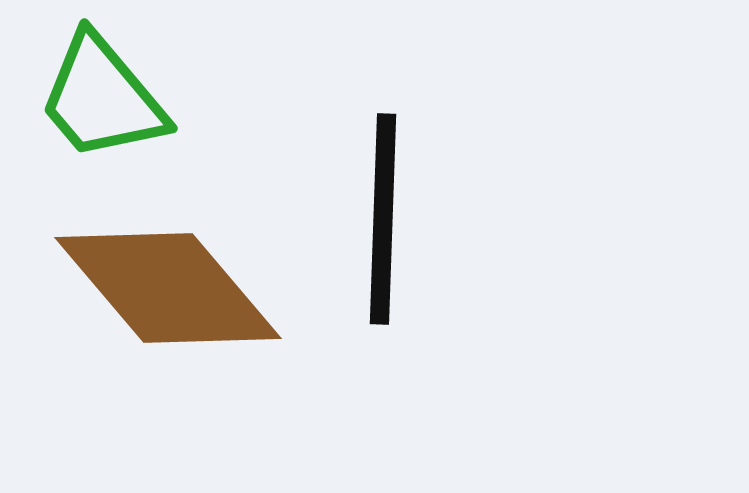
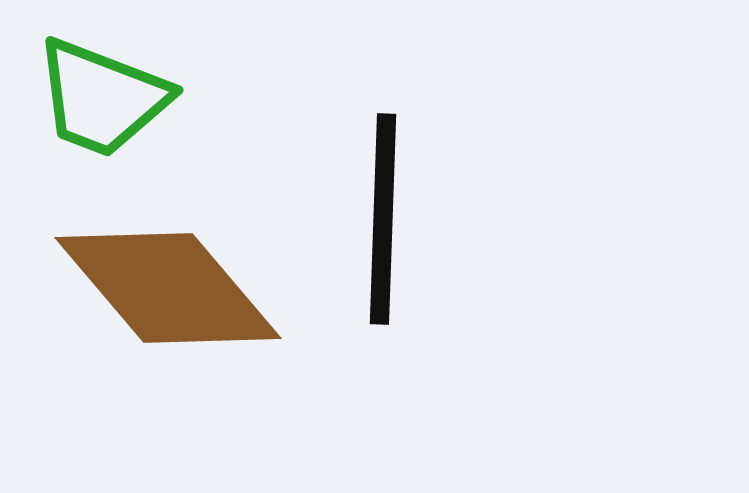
green trapezoid: rotated 29 degrees counterclockwise
